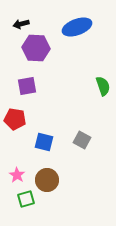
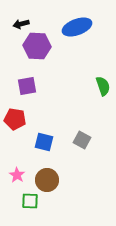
purple hexagon: moved 1 px right, 2 px up
green square: moved 4 px right, 2 px down; rotated 18 degrees clockwise
